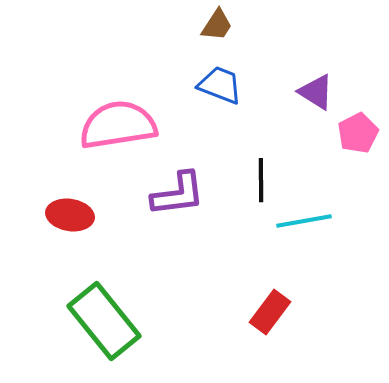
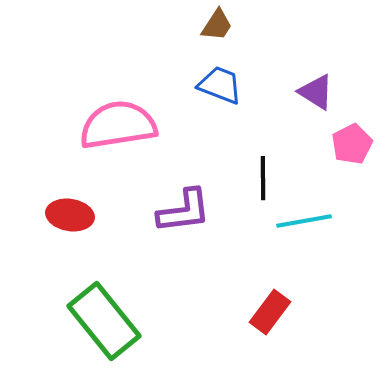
pink pentagon: moved 6 px left, 11 px down
black line: moved 2 px right, 2 px up
purple L-shape: moved 6 px right, 17 px down
